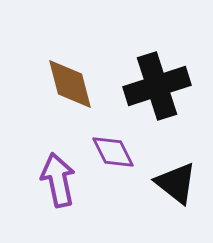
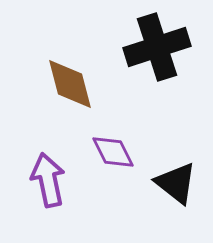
black cross: moved 39 px up
purple arrow: moved 10 px left
